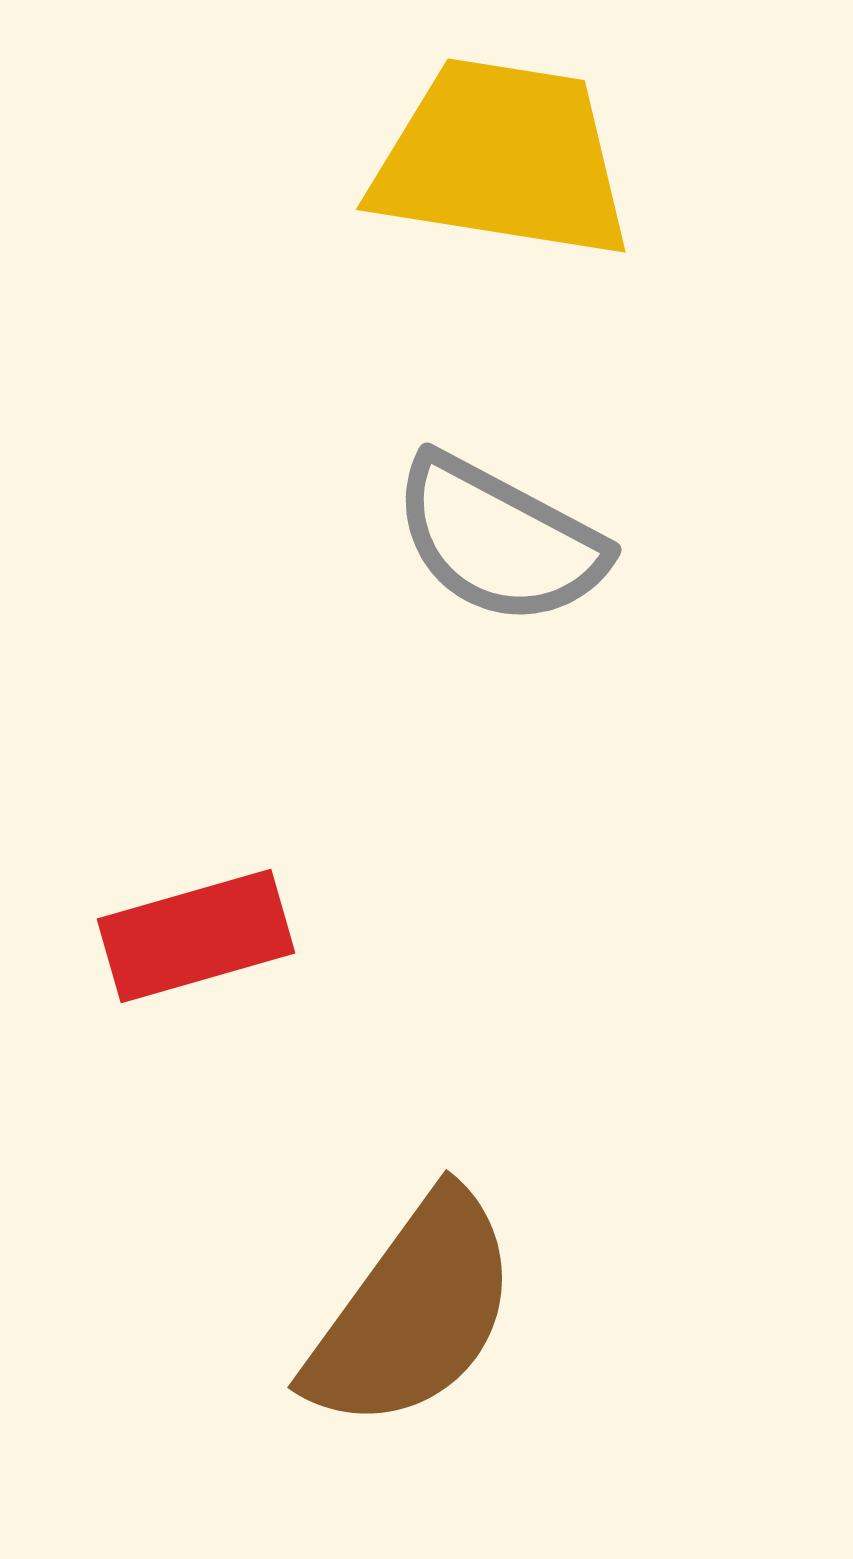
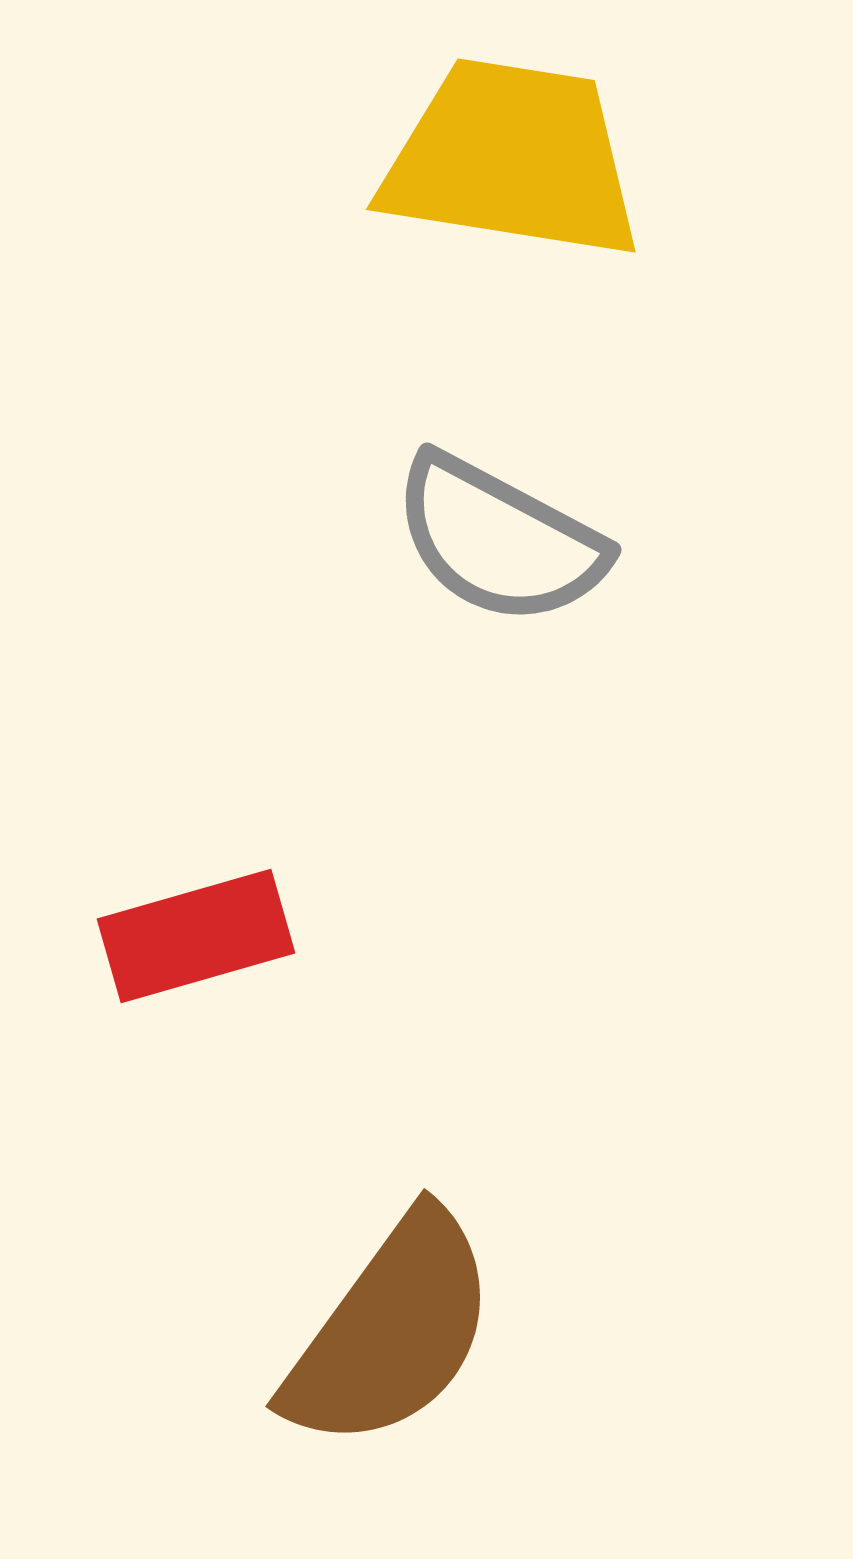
yellow trapezoid: moved 10 px right
brown semicircle: moved 22 px left, 19 px down
